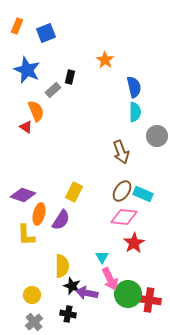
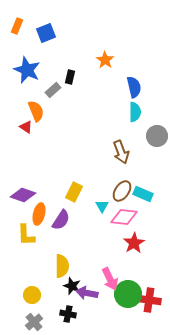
cyan triangle: moved 51 px up
